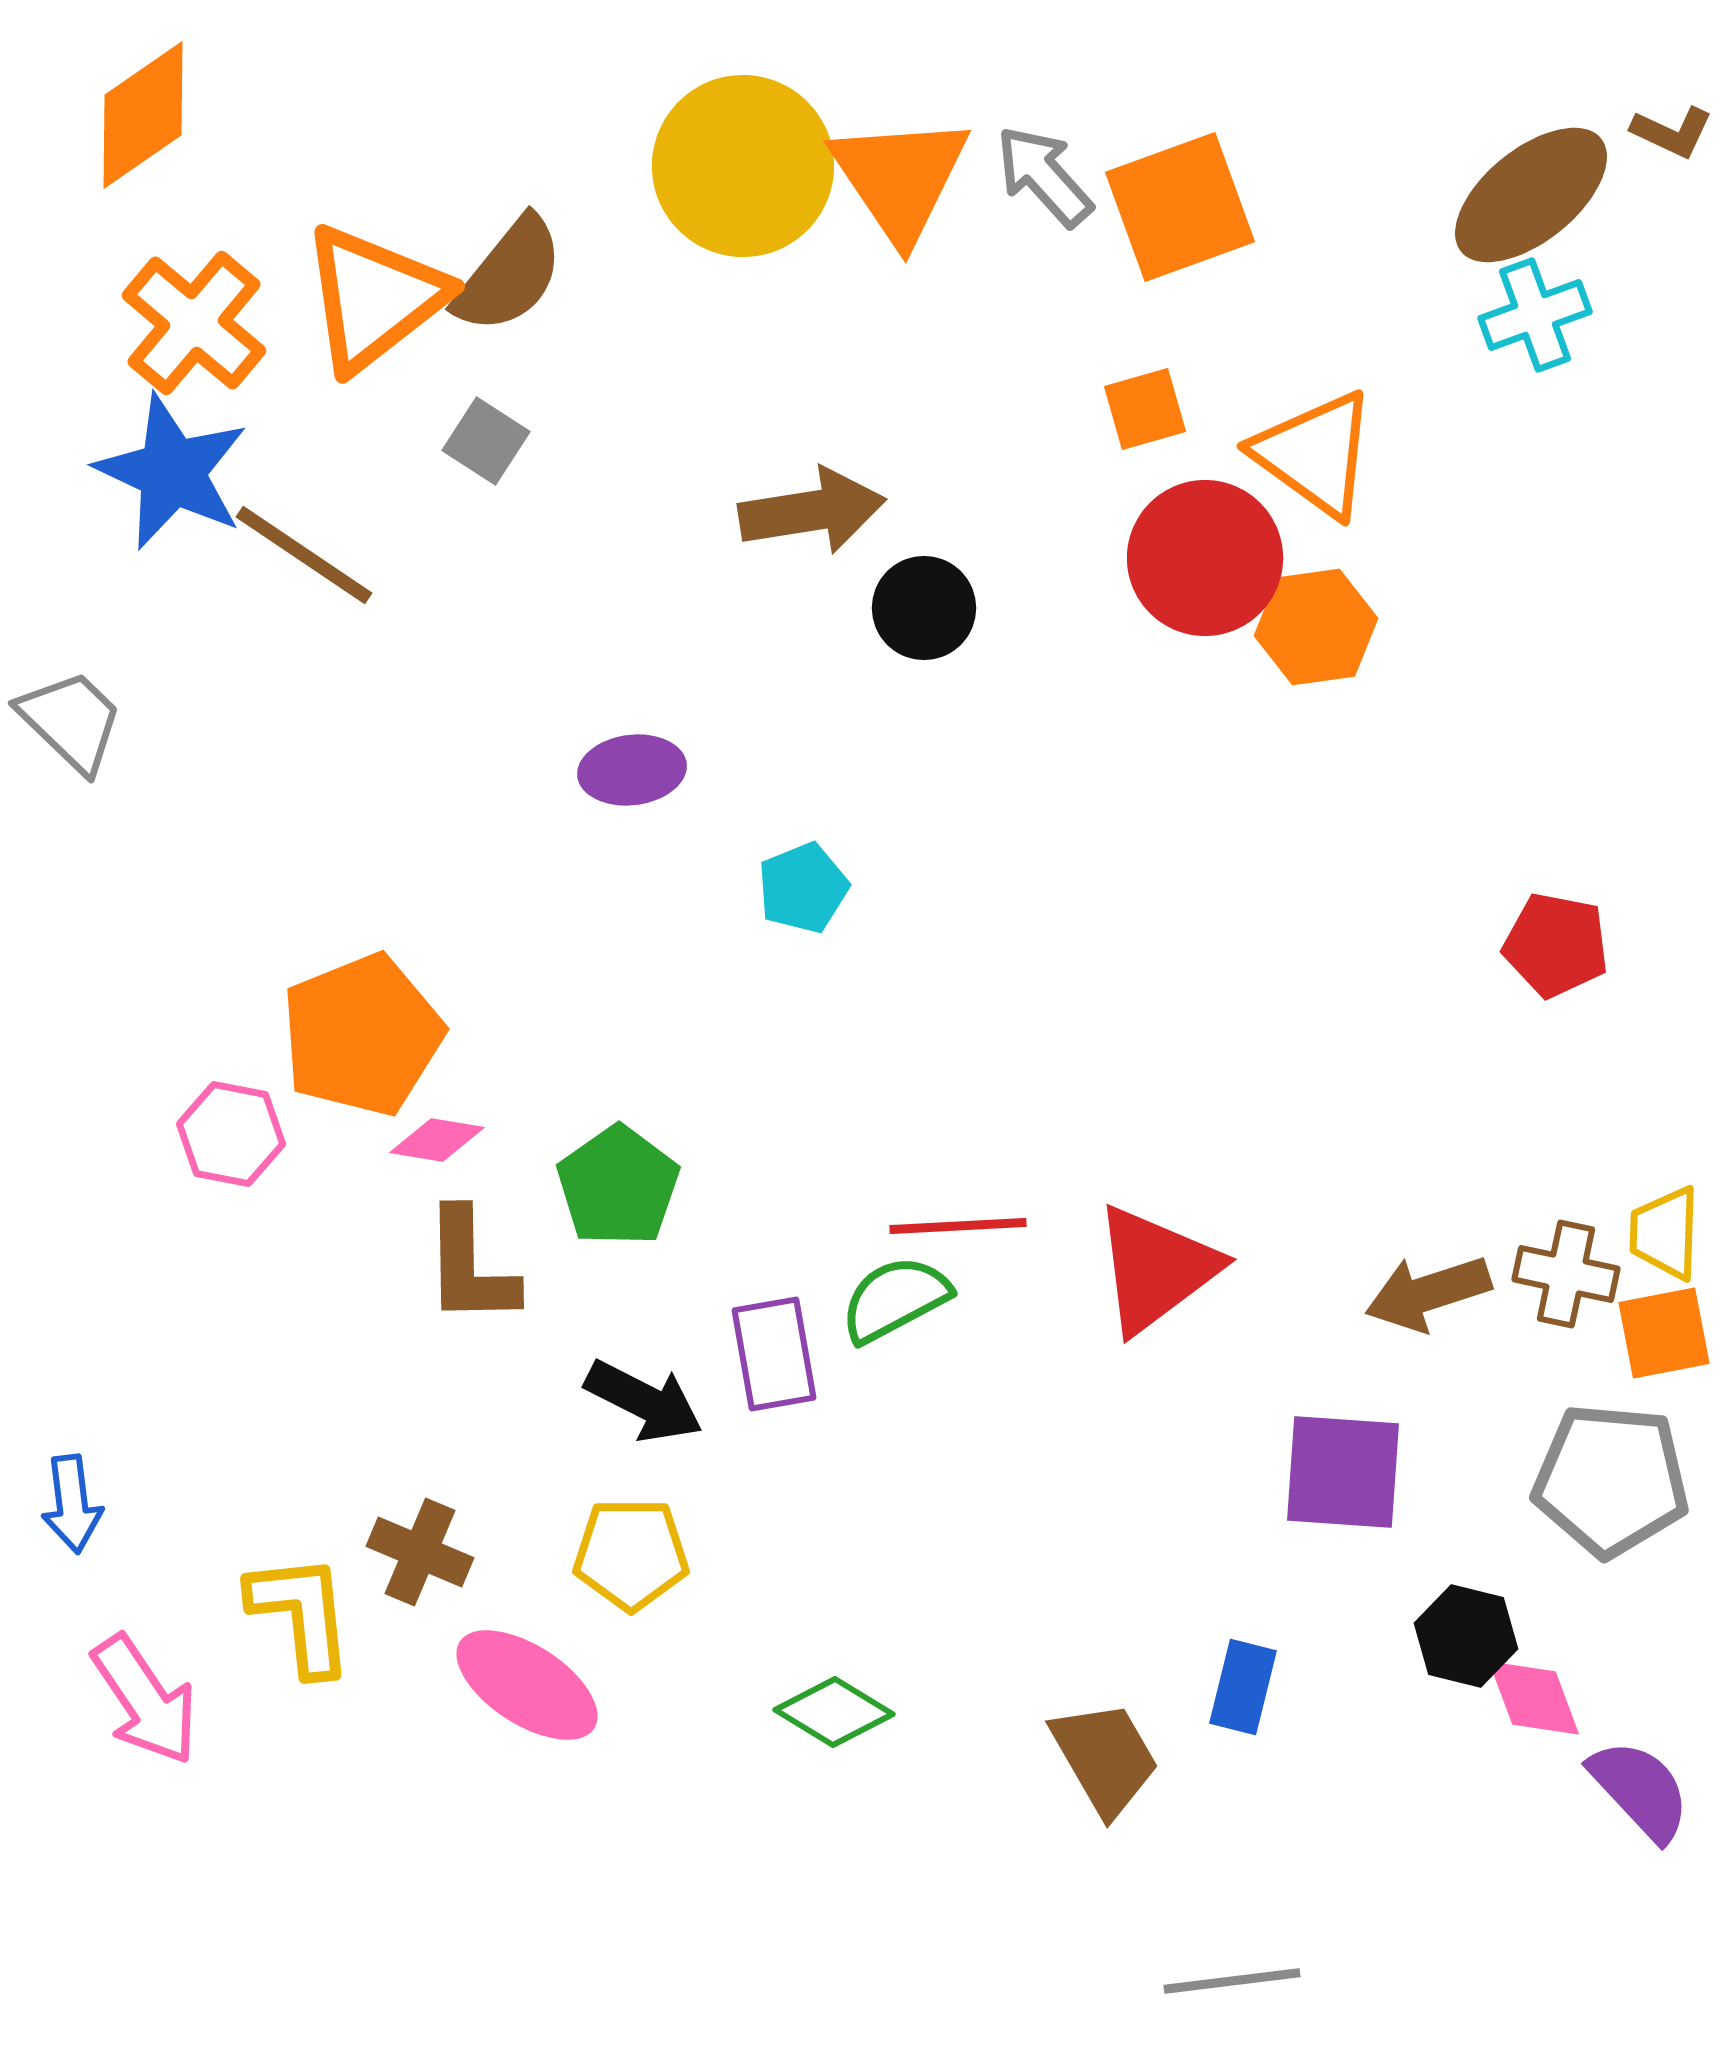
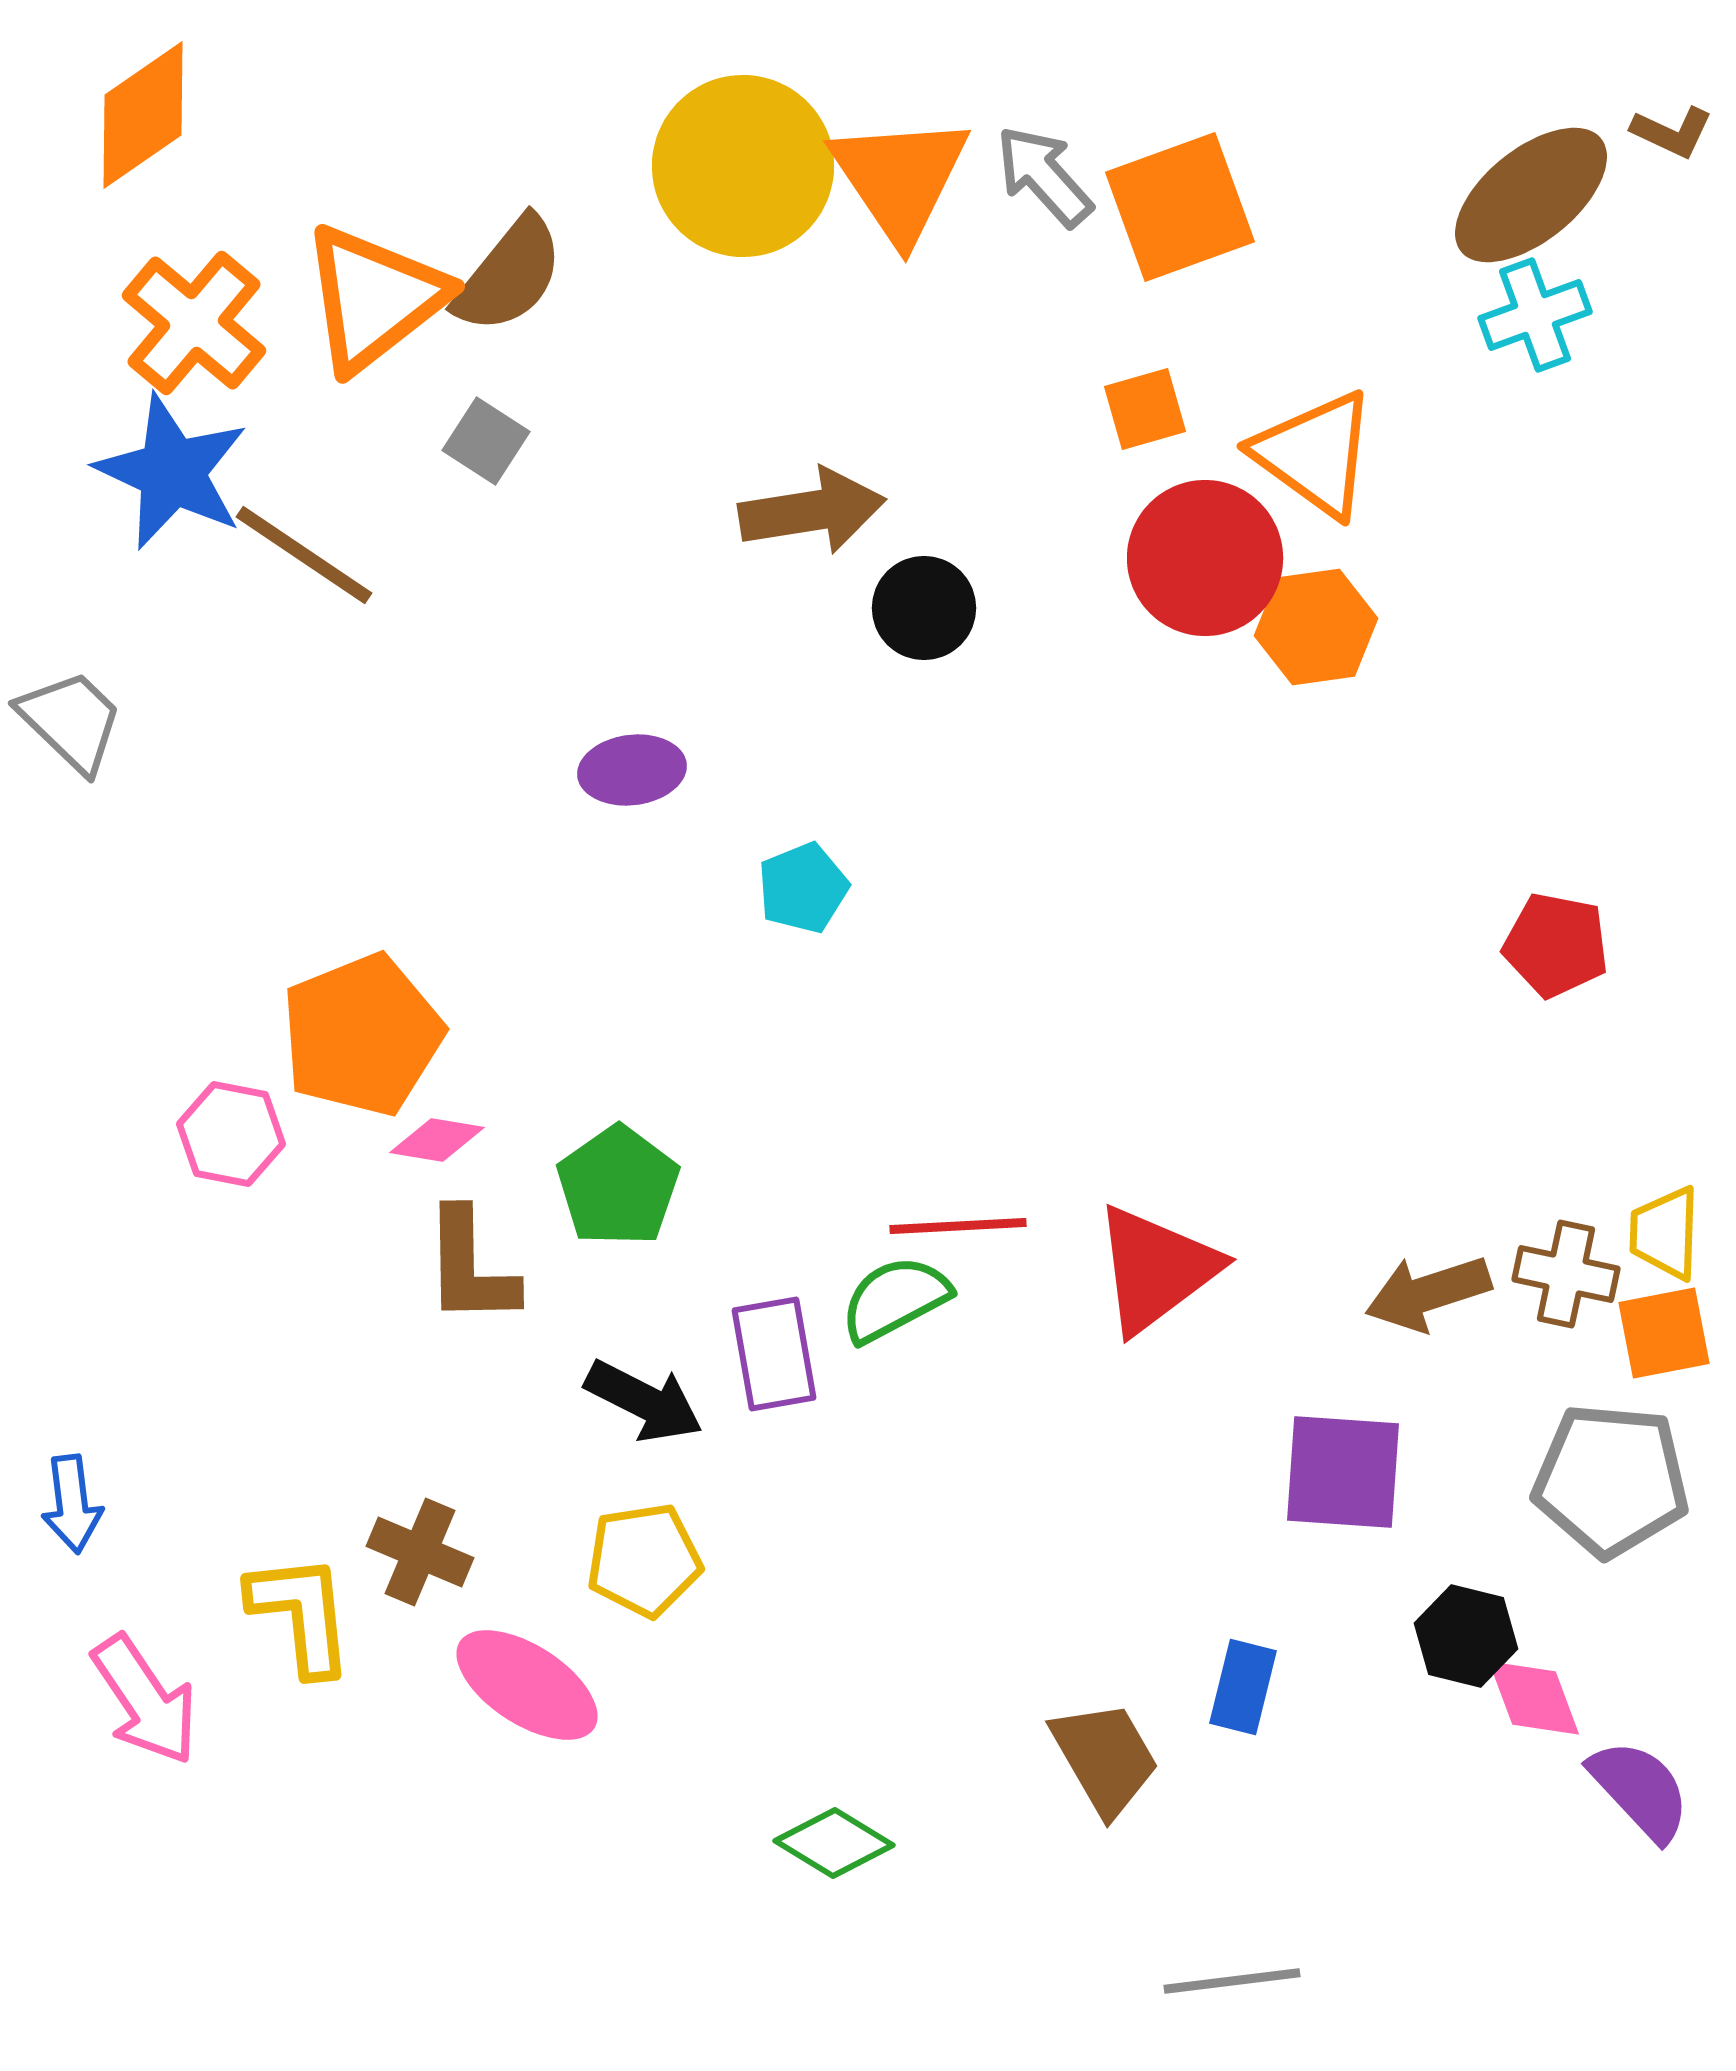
yellow pentagon at (631, 1554): moved 13 px right, 6 px down; rotated 9 degrees counterclockwise
green diamond at (834, 1712): moved 131 px down
